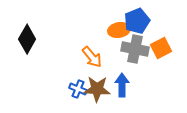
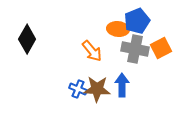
orange ellipse: moved 1 px left, 1 px up; rotated 15 degrees clockwise
orange arrow: moved 6 px up
